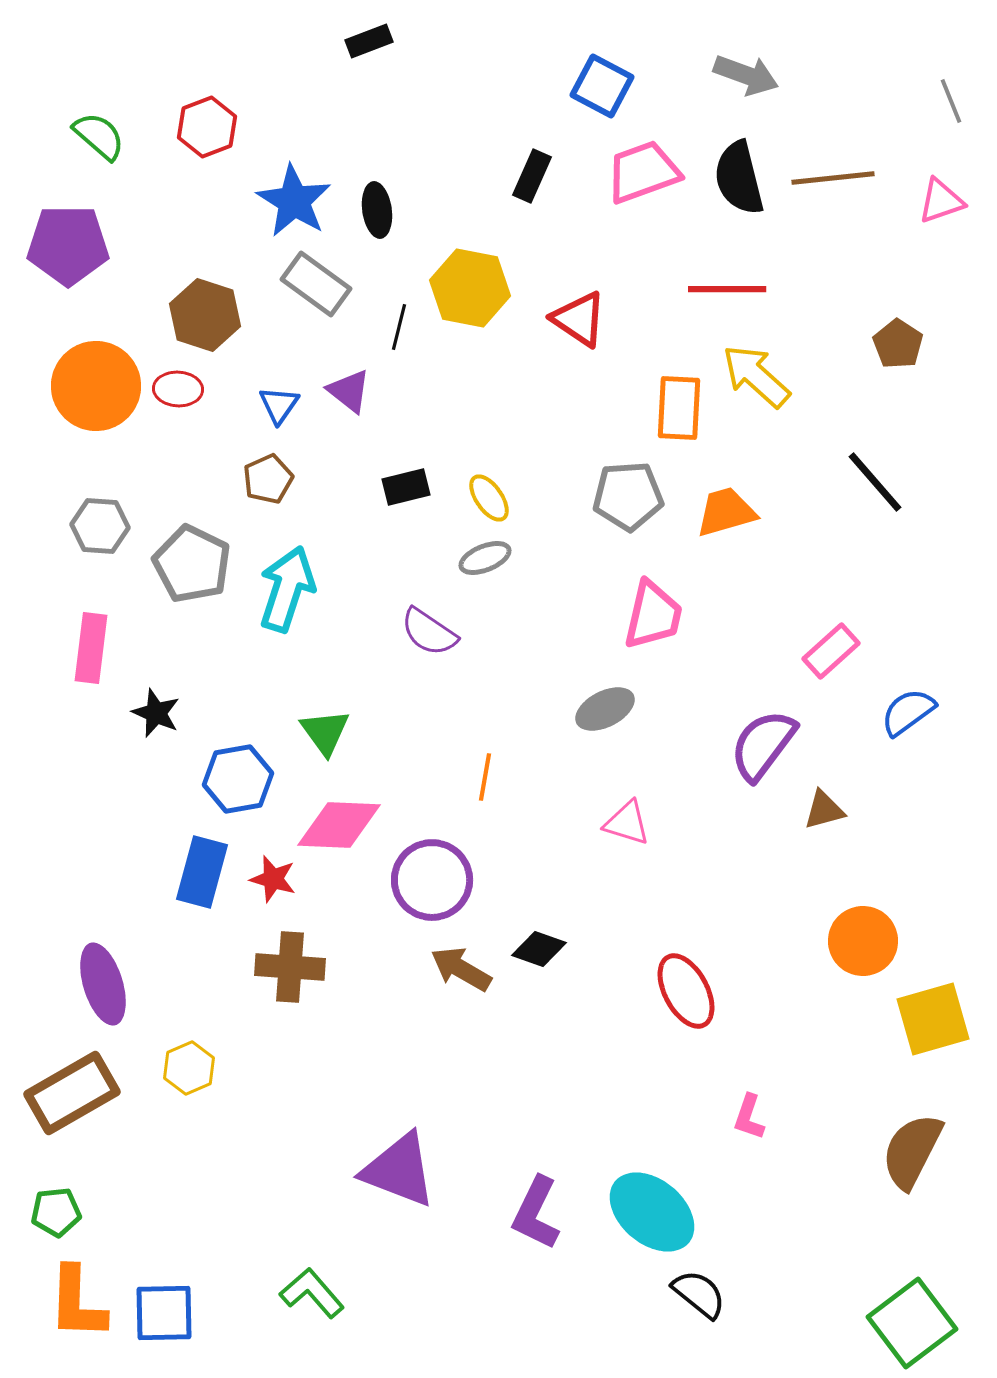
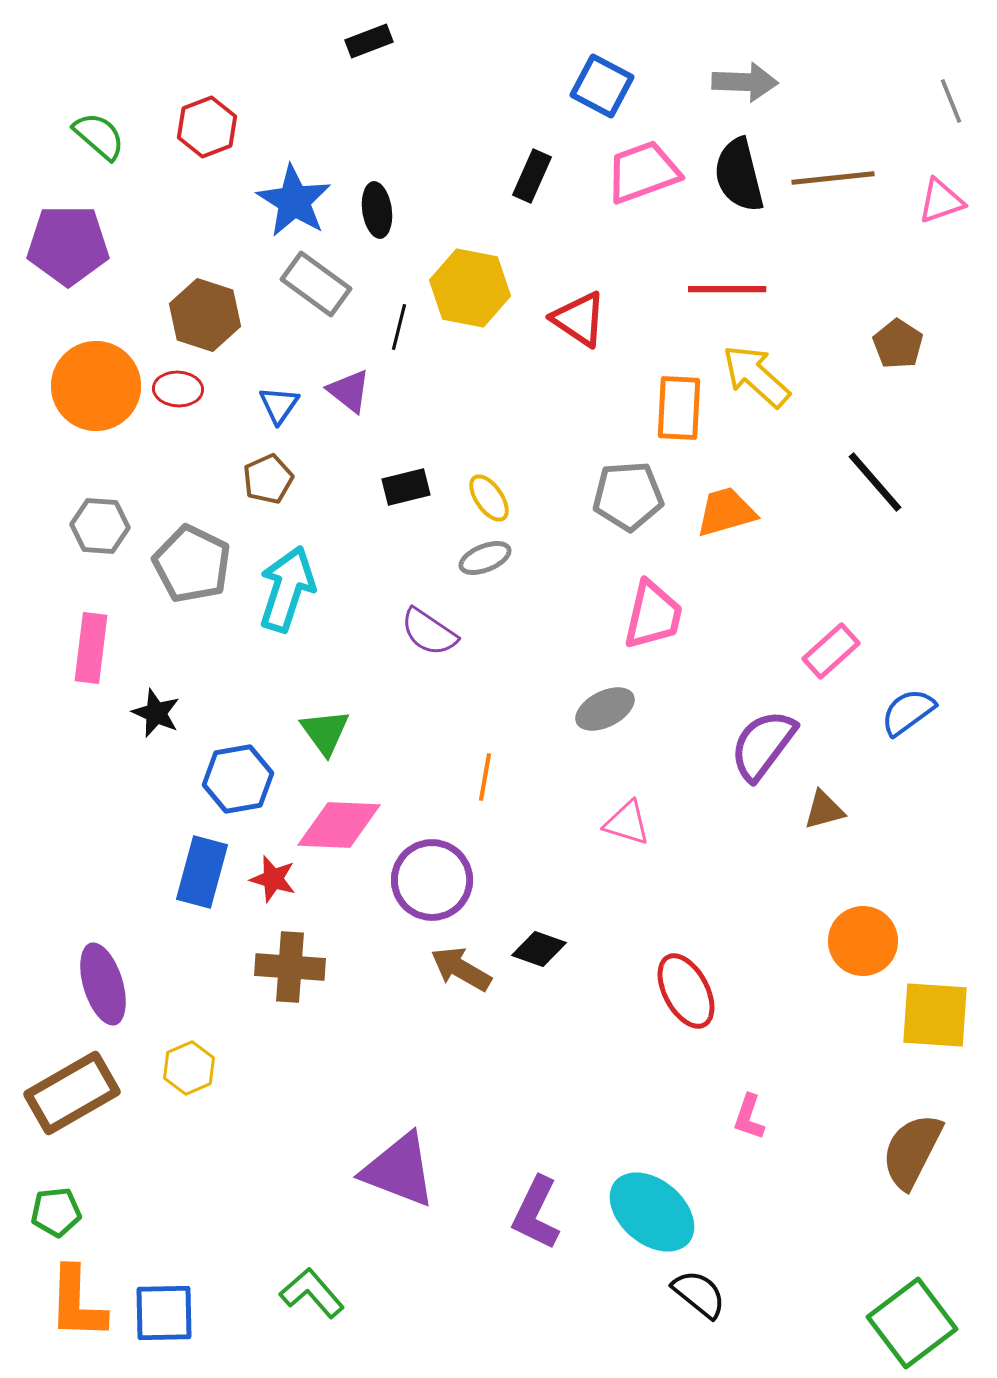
gray arrow at (746, 75): moved 1 px left, 7 px down; rotated 18 degrees counterclockwise
black semicircle at (739, 178): moved 3 px up
yellow square at (933, 1019): moved 2 px right, 4 px up; rotated 20 degrees clockwise
